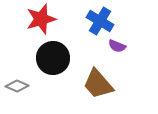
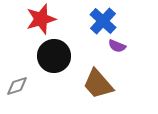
blue cross: moved 3 px right; rotated 12 degrees clockwise
black circle: moved 1 px right, 2 px up
gray diamond: rotated 40 degrees counterclockwise
